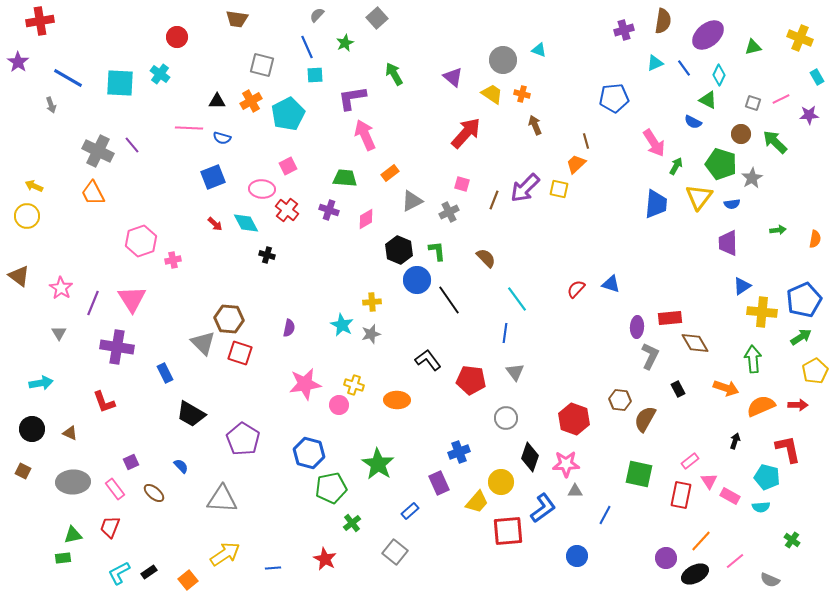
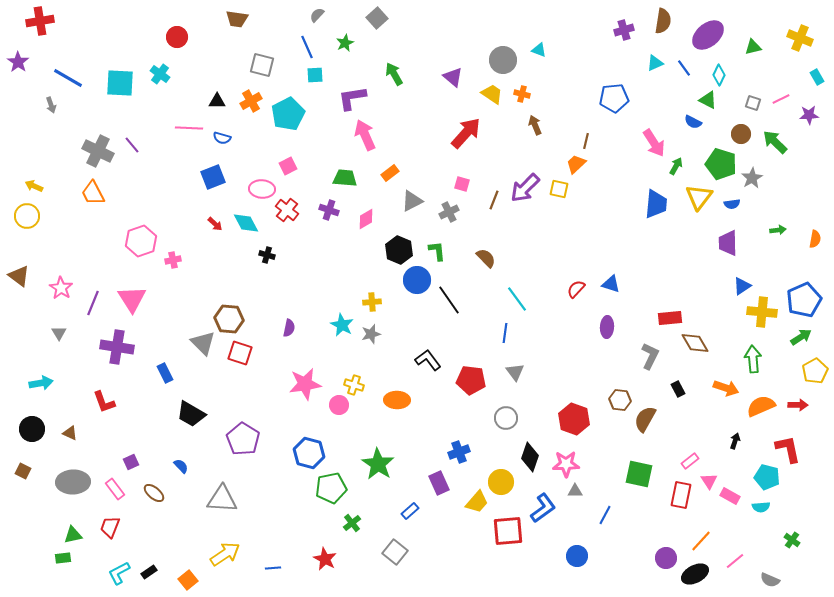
brown line at (586, 141): rotated 28 degrees clockwise
purple ellipse at (637, 327): moved 30 px left
